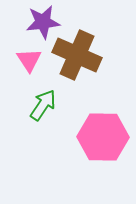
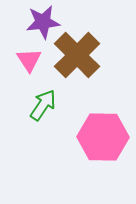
brown cross: rotated 21 degrees clockwise
